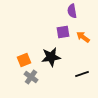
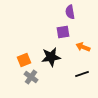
purple semicircle: moved 2 px left, 1 px down
orange arrow: moved 10 px down; rotated 16 degrees counterclockwise
